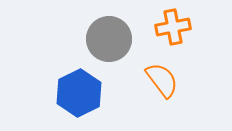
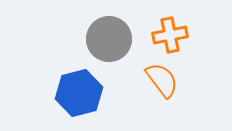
orange cross: moved 3 px left, 8 px down
blue hexagon: rotated 12 degrees clockwise
